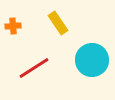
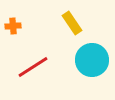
yellow rectangle: moved 14 px right
red line: moved 1 px left, 1 px up
